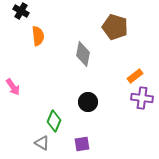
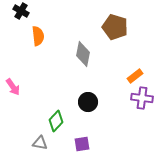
green diamond: moved 2 px right; rotated 20 degrees clockwise
gray triangle: moved 2 px left; rotated 21 degrees counterclockwise
